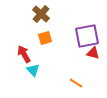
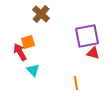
orange square: moved 17 px left, 4 px down
red arrow: moved 4 px left, 2 px up
orange line: rotated 48 degrees clockwise
